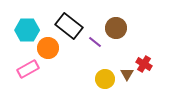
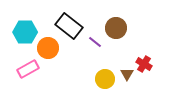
cyan hexagon: moved 2 px left, 2 px down
